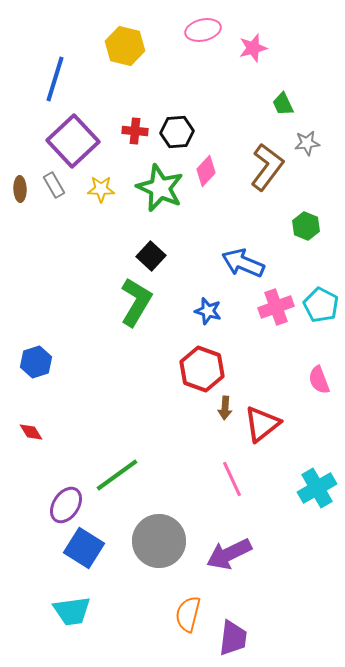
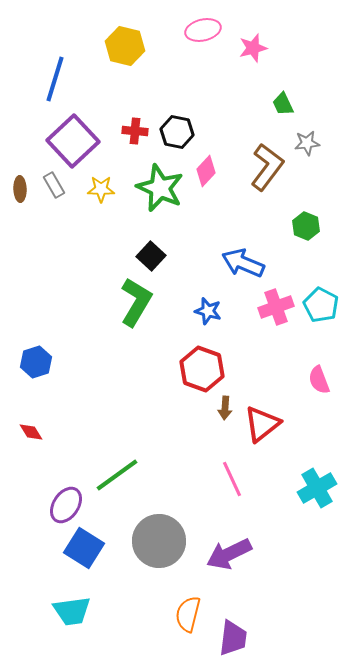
black hexagon: rotated 16 degrees clockwise
